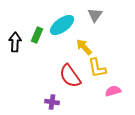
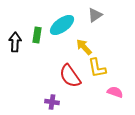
gray triangle: rotated 21 degrees clockwise
green rectangle: rotated 14 degrees counterclockwise
pink semicircle: moved 2 px right, 1 px down; rotated 35 degrees clockwise
